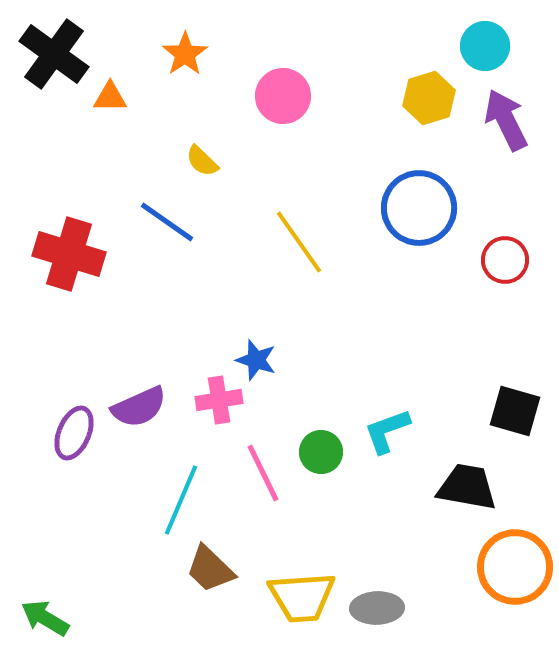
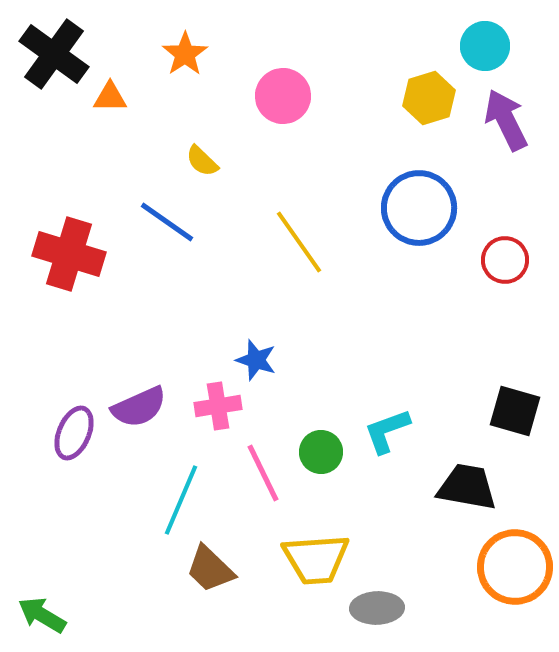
pink cross: moved 1 px left, 6 px down
yellow trapezoid: moved 14 px right, 38 px up
green arrow: moved 3 px left, 3 px up
